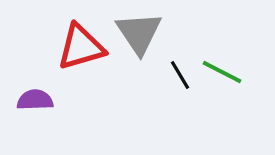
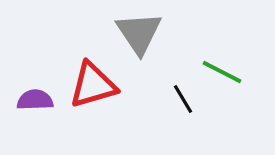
red triangle: moved 12 px right, 38 px down
black line: moved 3 px right, 24 px down
